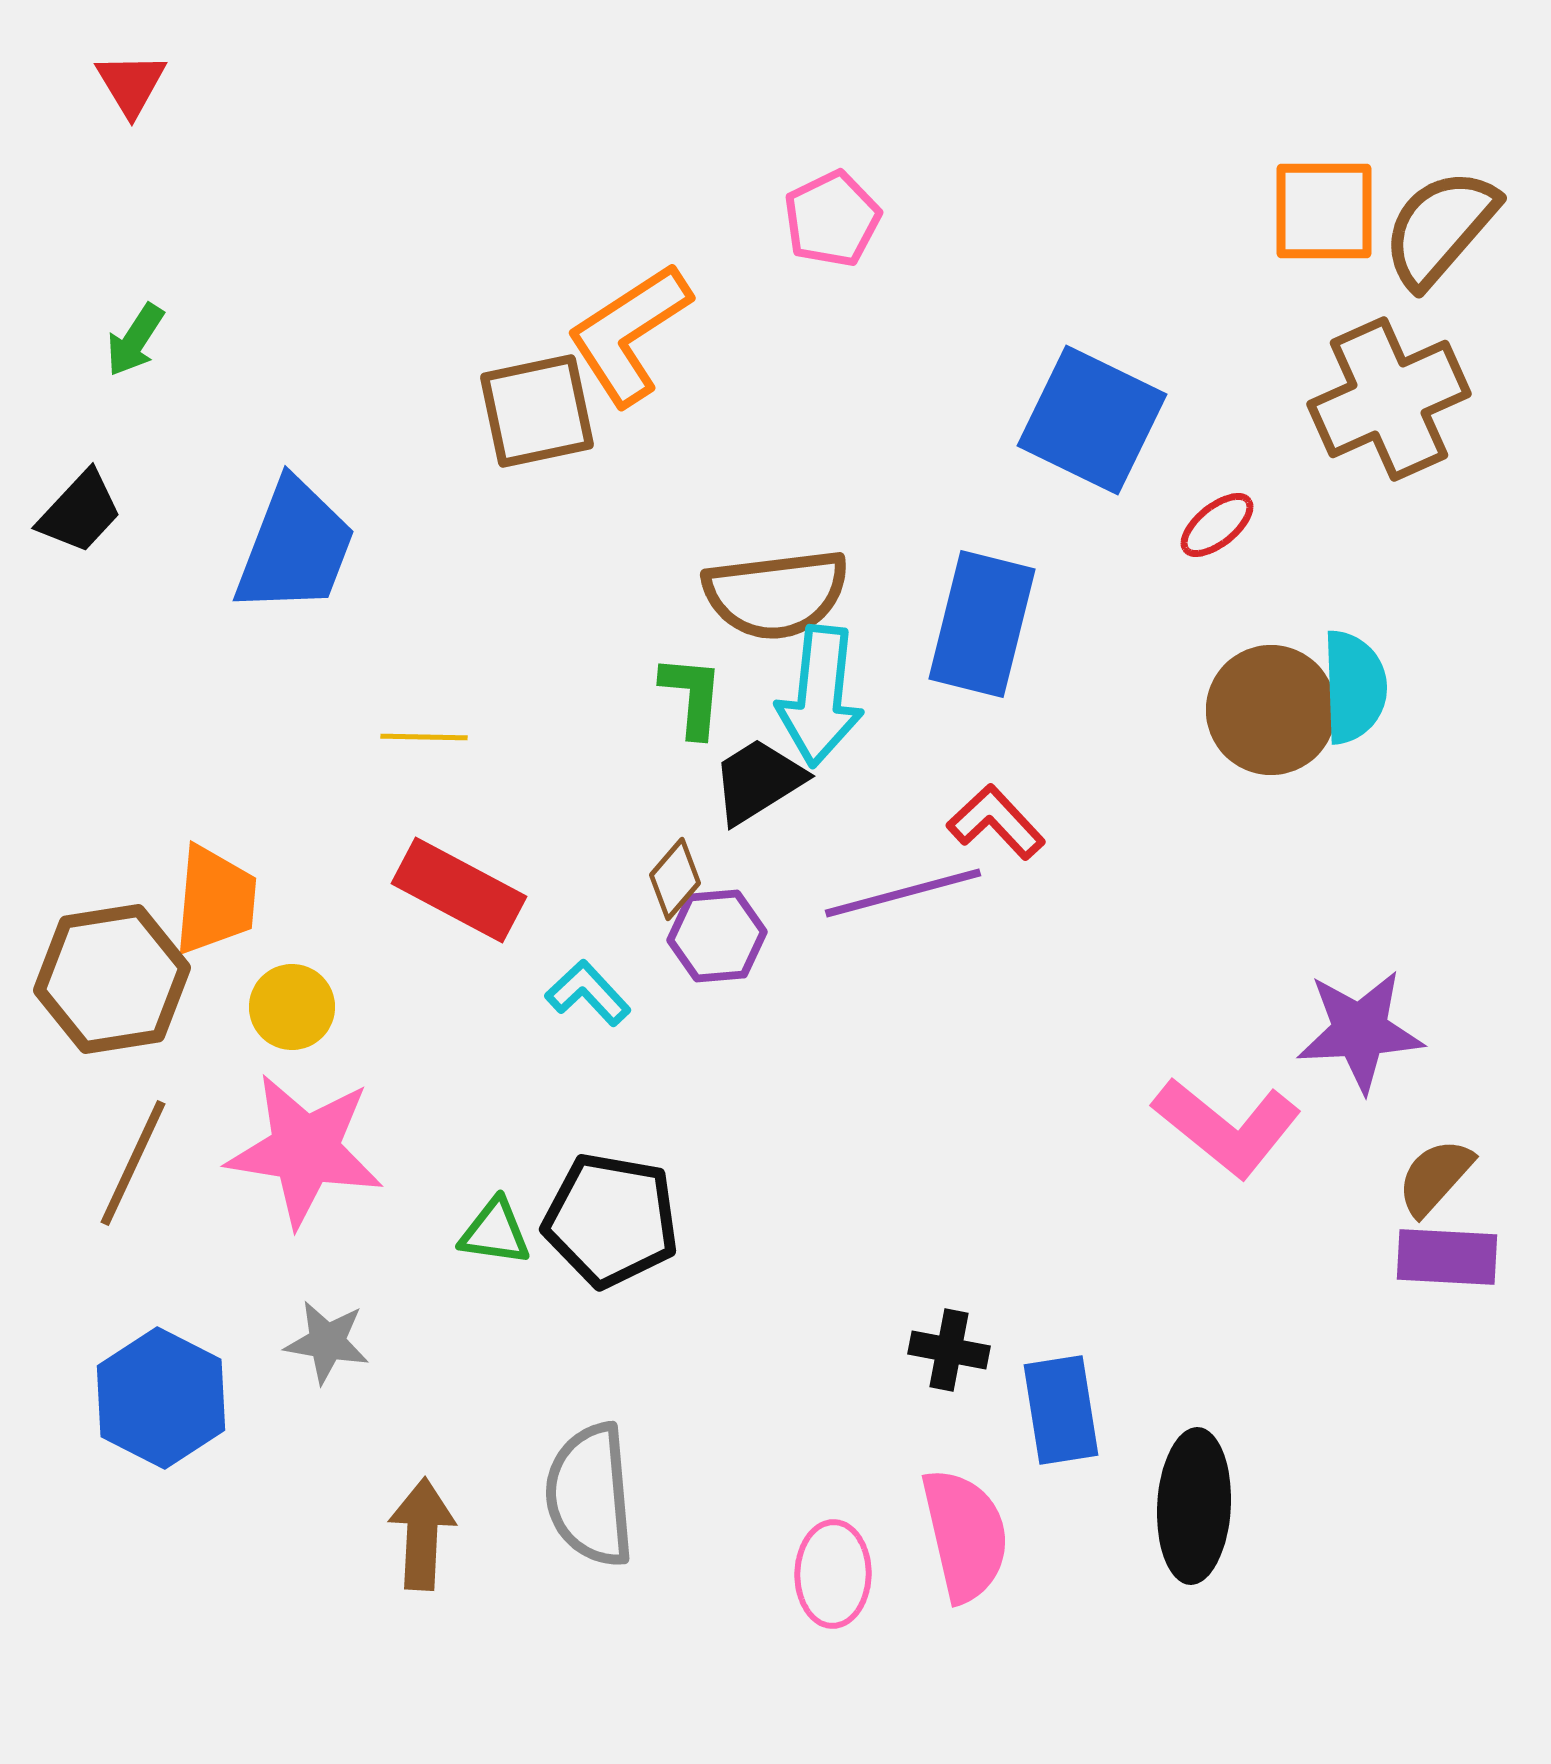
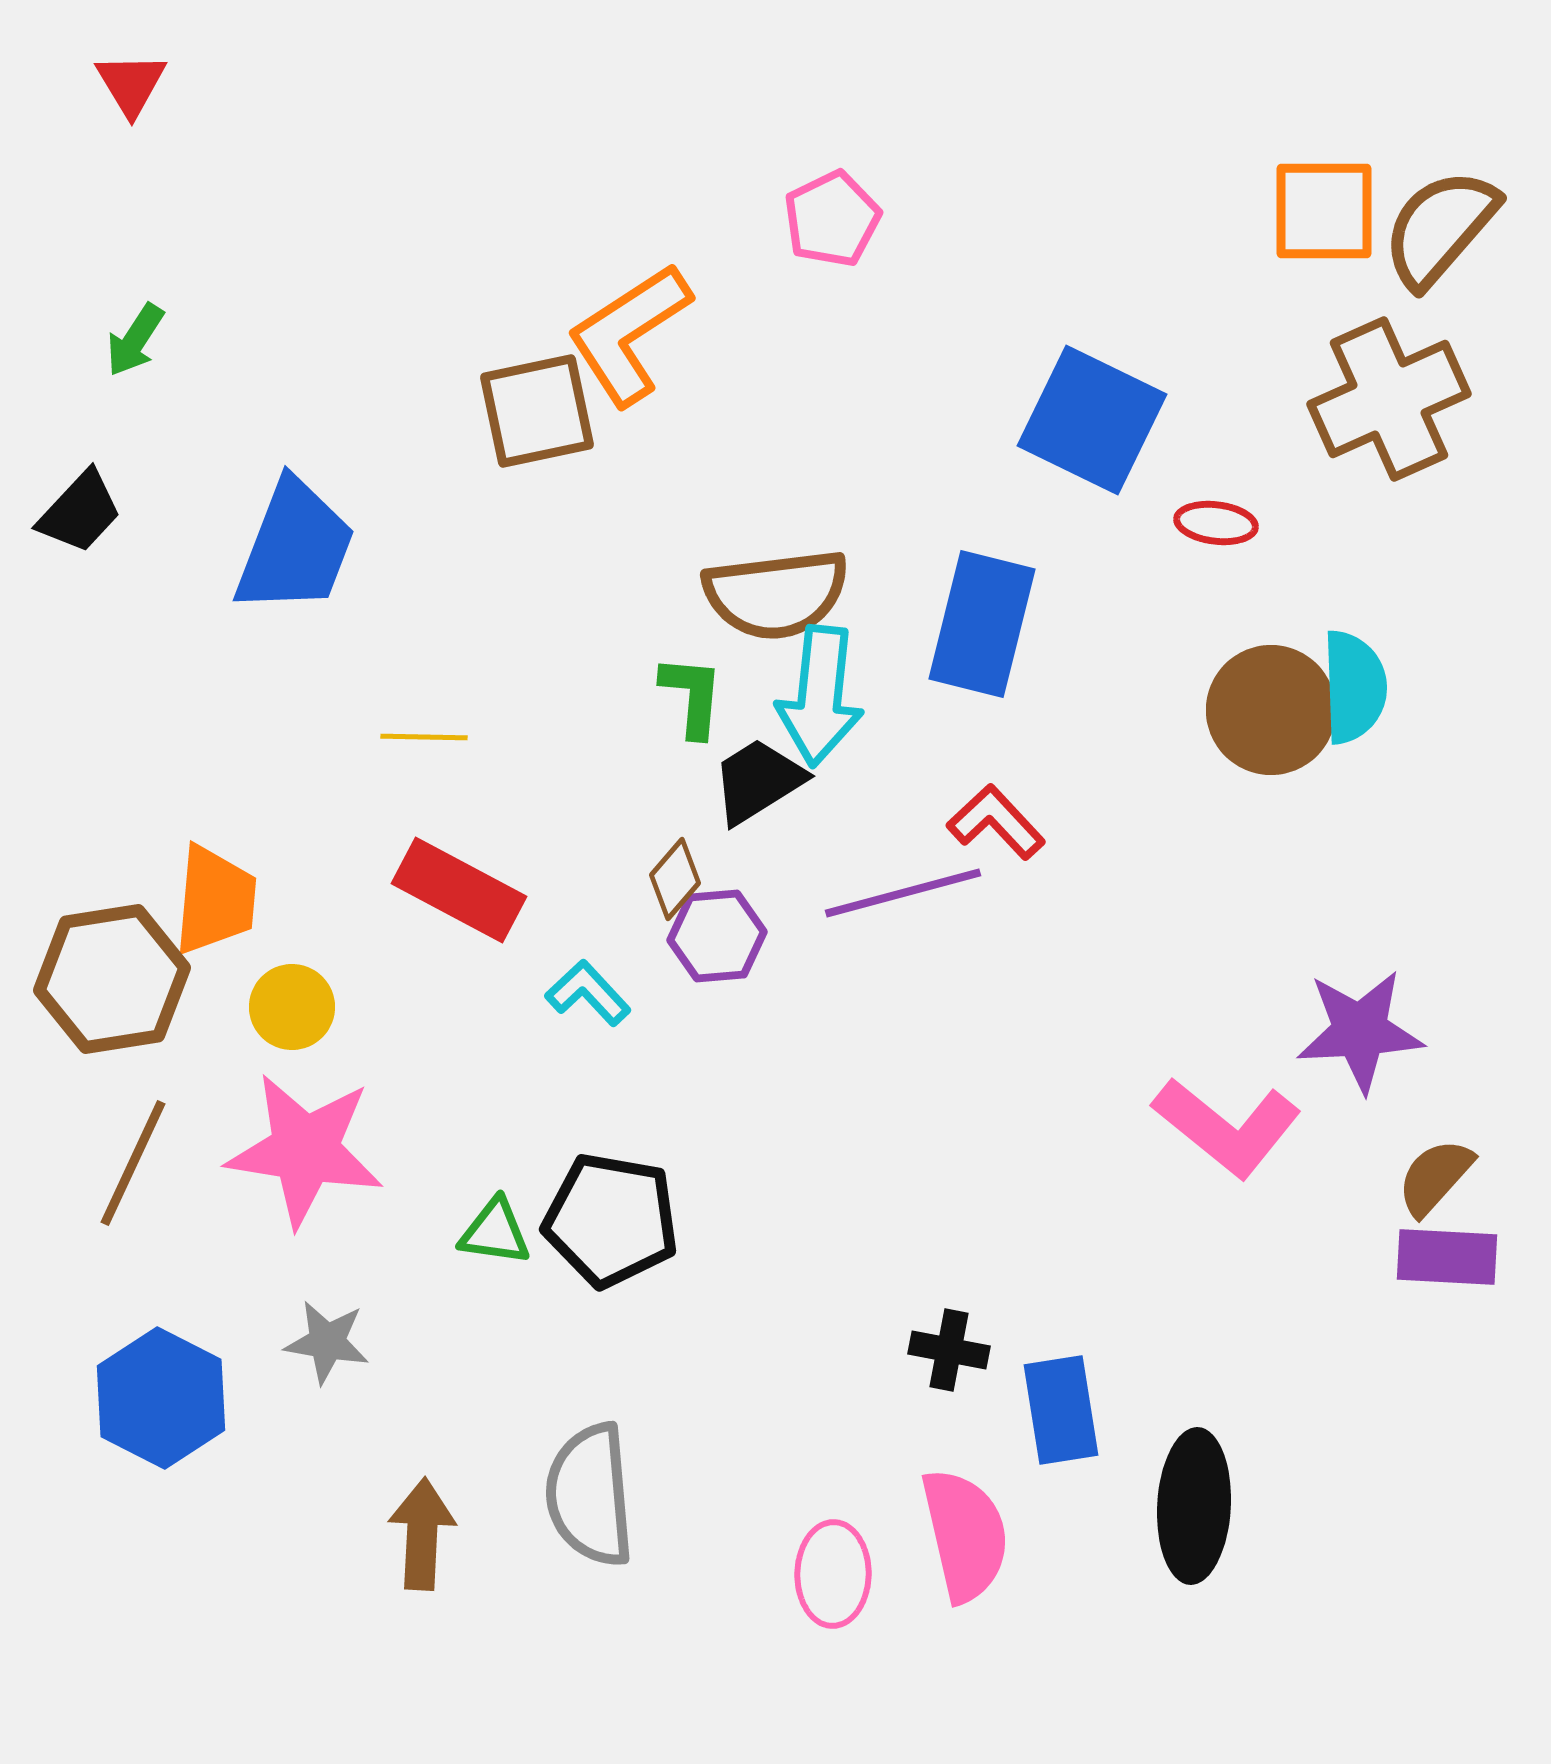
red ellipse at (1217, 525): moved 1 px left, 2 px up; rotated 46 degrees clockwise
